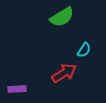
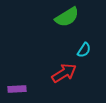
green semicircle: moved 5 px right
